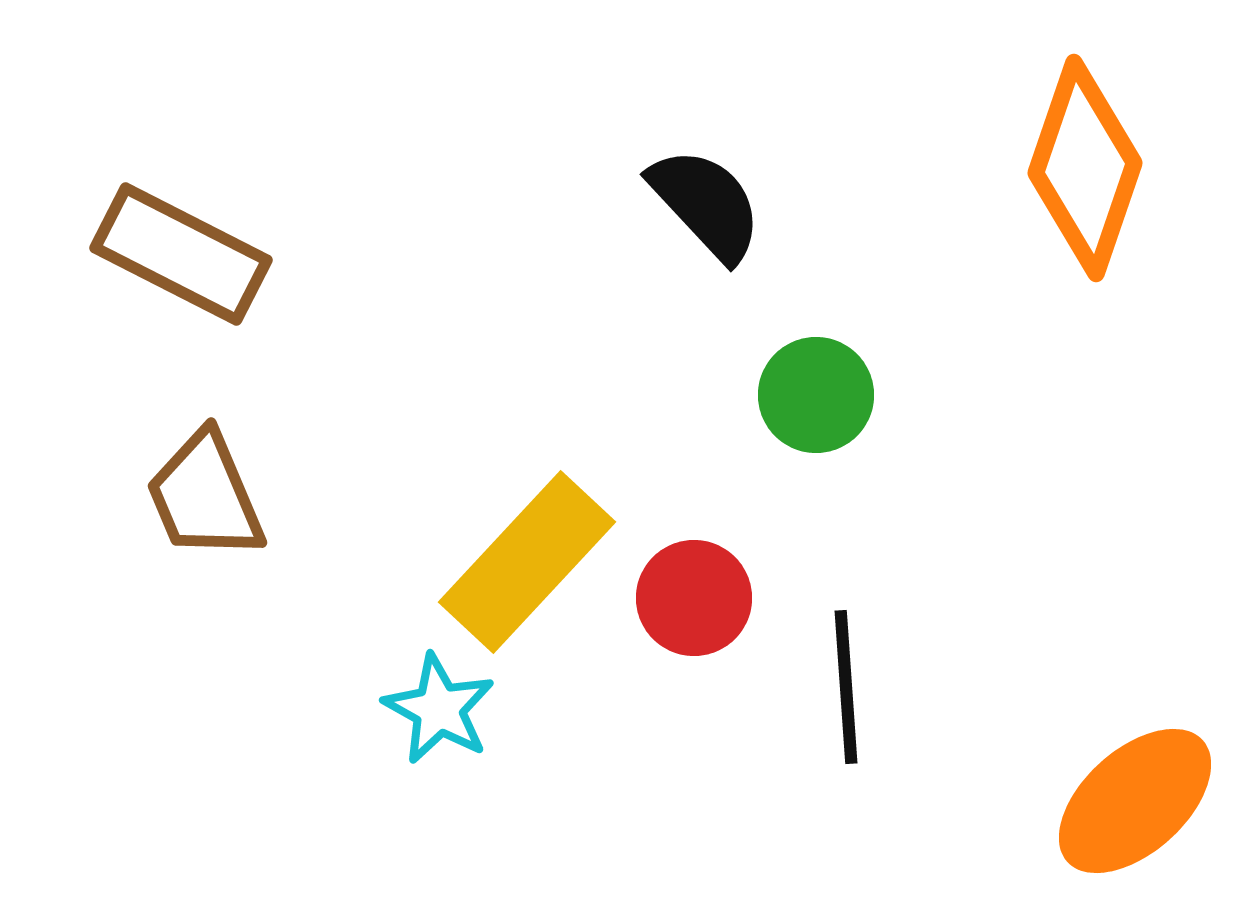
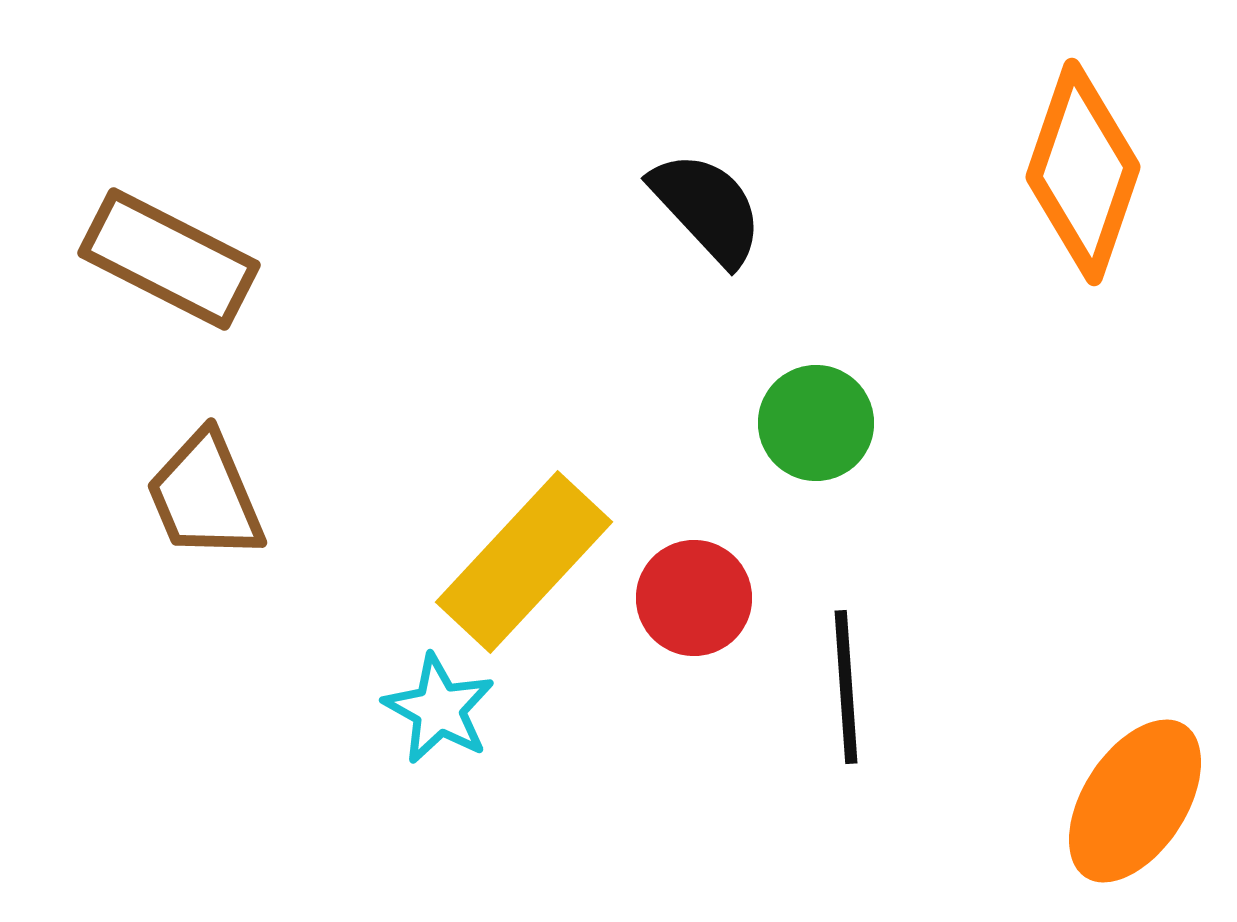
orange diamond: moved 2 px left, 4 px down
black semicircle: moved 1 px right, 4 px down
brown rectangle: moved 12 px left, 5 px down
green circle: moved 28 px down
yellow rectangle: moved 3 px left
orange ellipse: rotated 15 degrees counterclockwise
